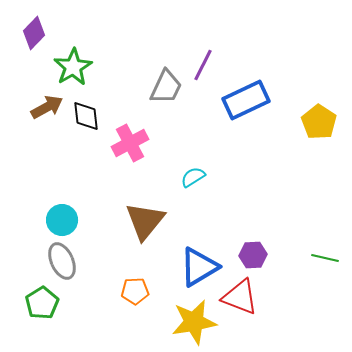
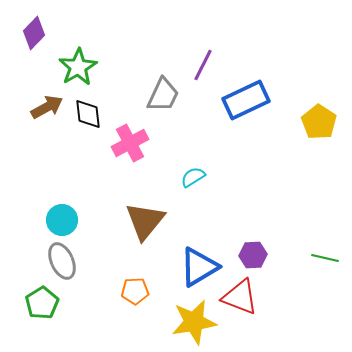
green star: moved 5 px right
gray trapezoid: moved 3 px left, 8 px down
black diamond: moved 2 px right, 2 px up
